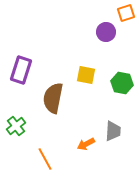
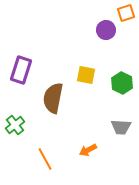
purple circle: moved 2 px up
green hexagon: rotated 15 degrees clockwise
green cross: moved 1 px left, 1 px up
gray trapezoid: moved 8 px right, 4 px up; rotated 90 degrees clockwise
orange arrow: moved 2 px right, 6 px down
